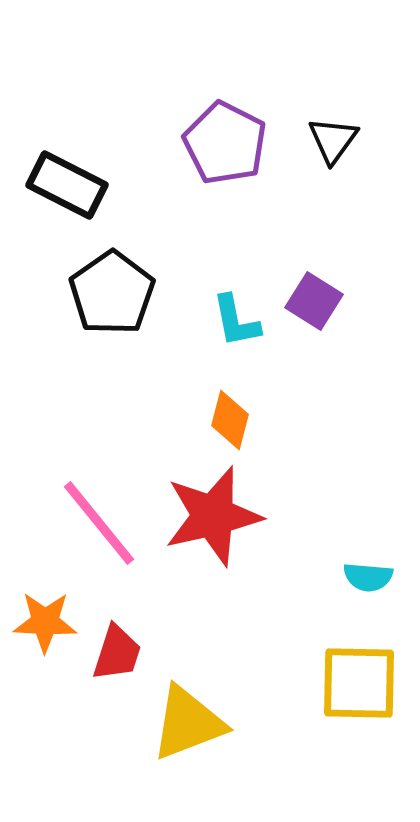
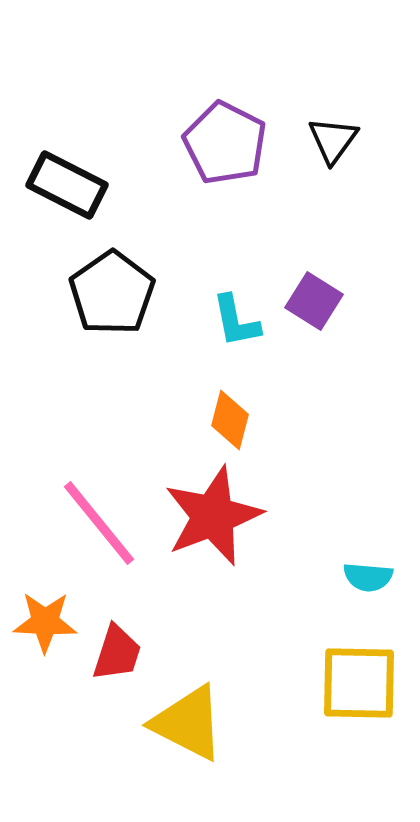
red star: rotated 8 degrees counterclockwise
yellow triangle: rotated 48 degrees clockwise
